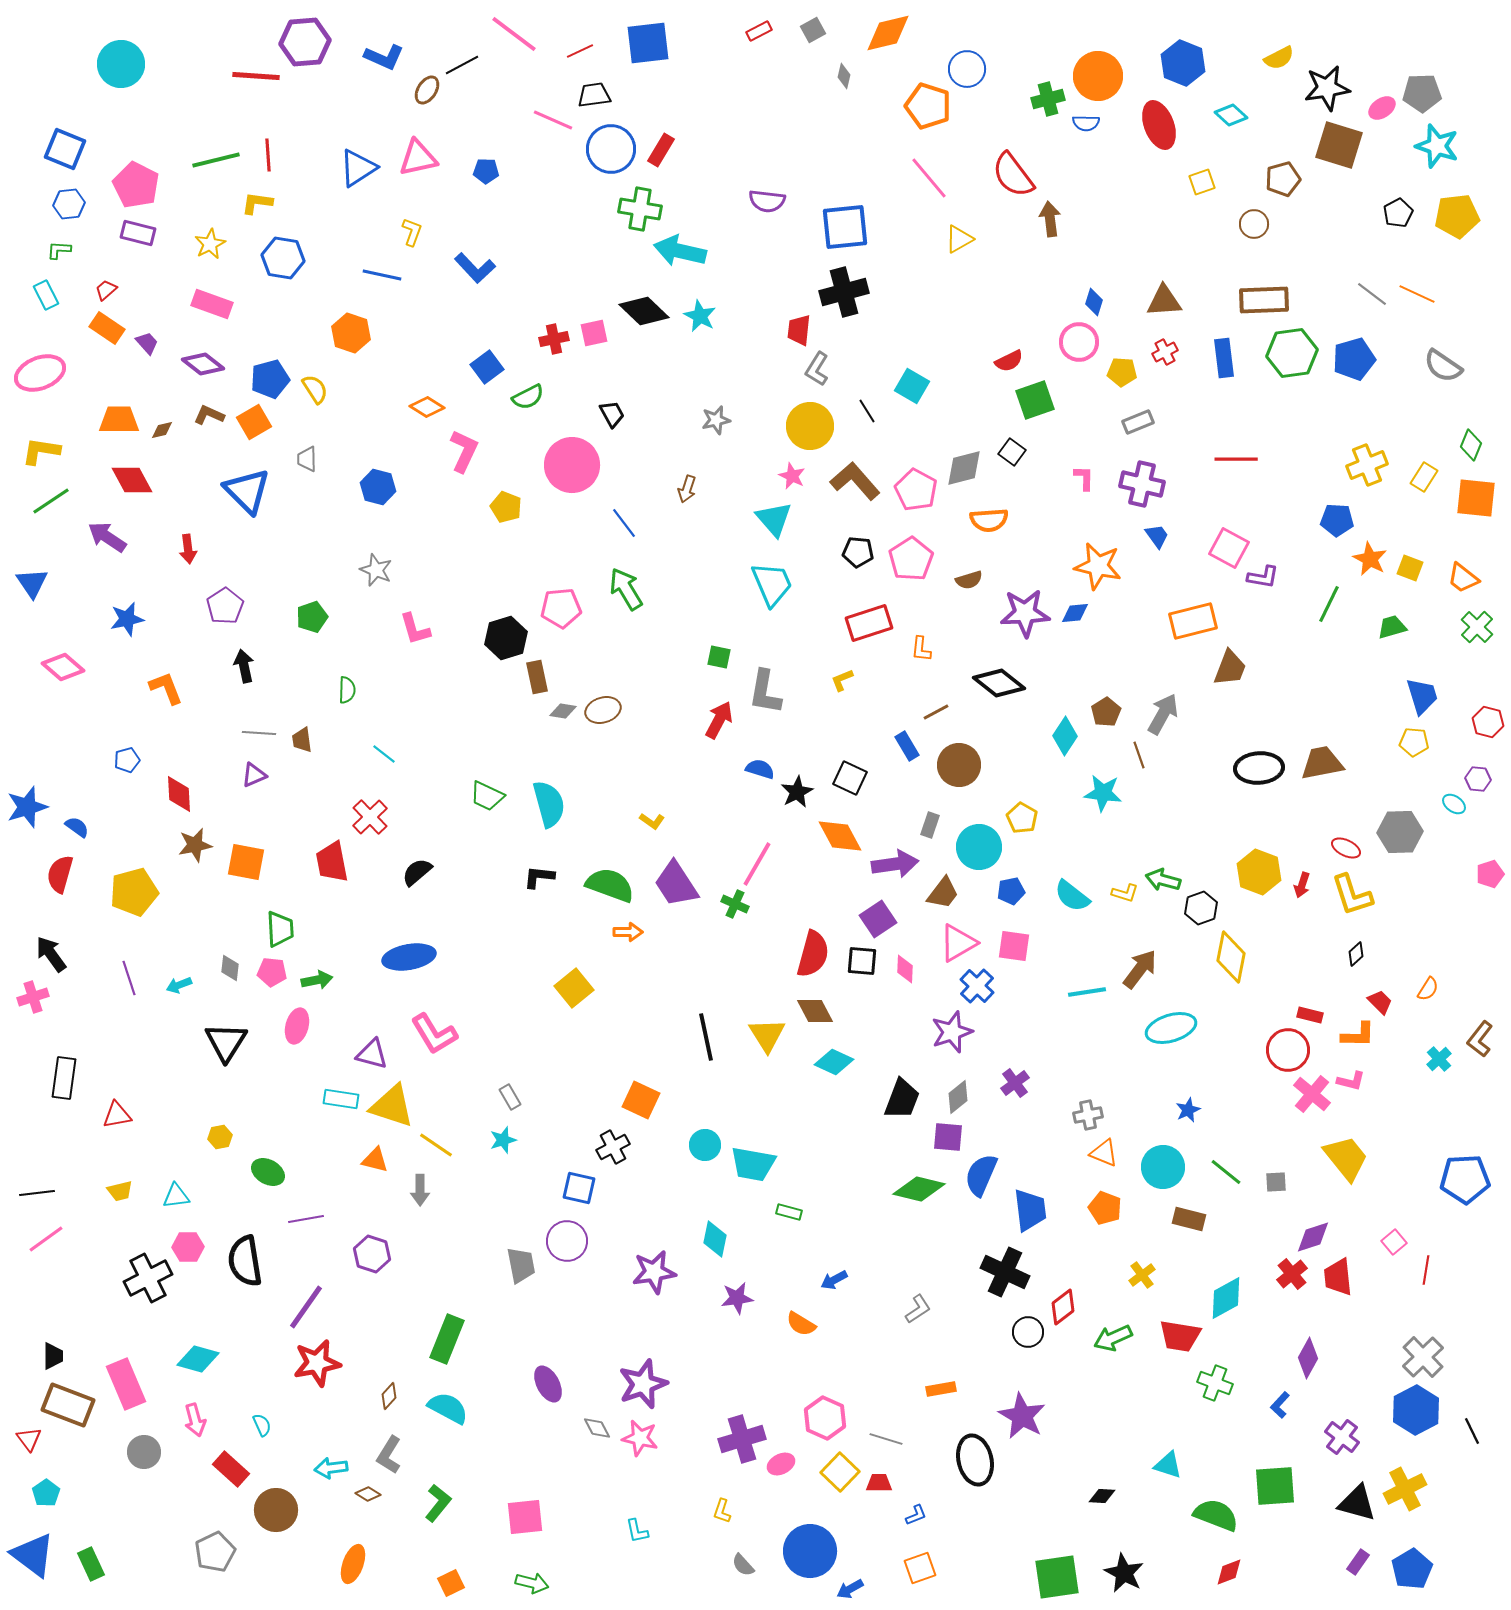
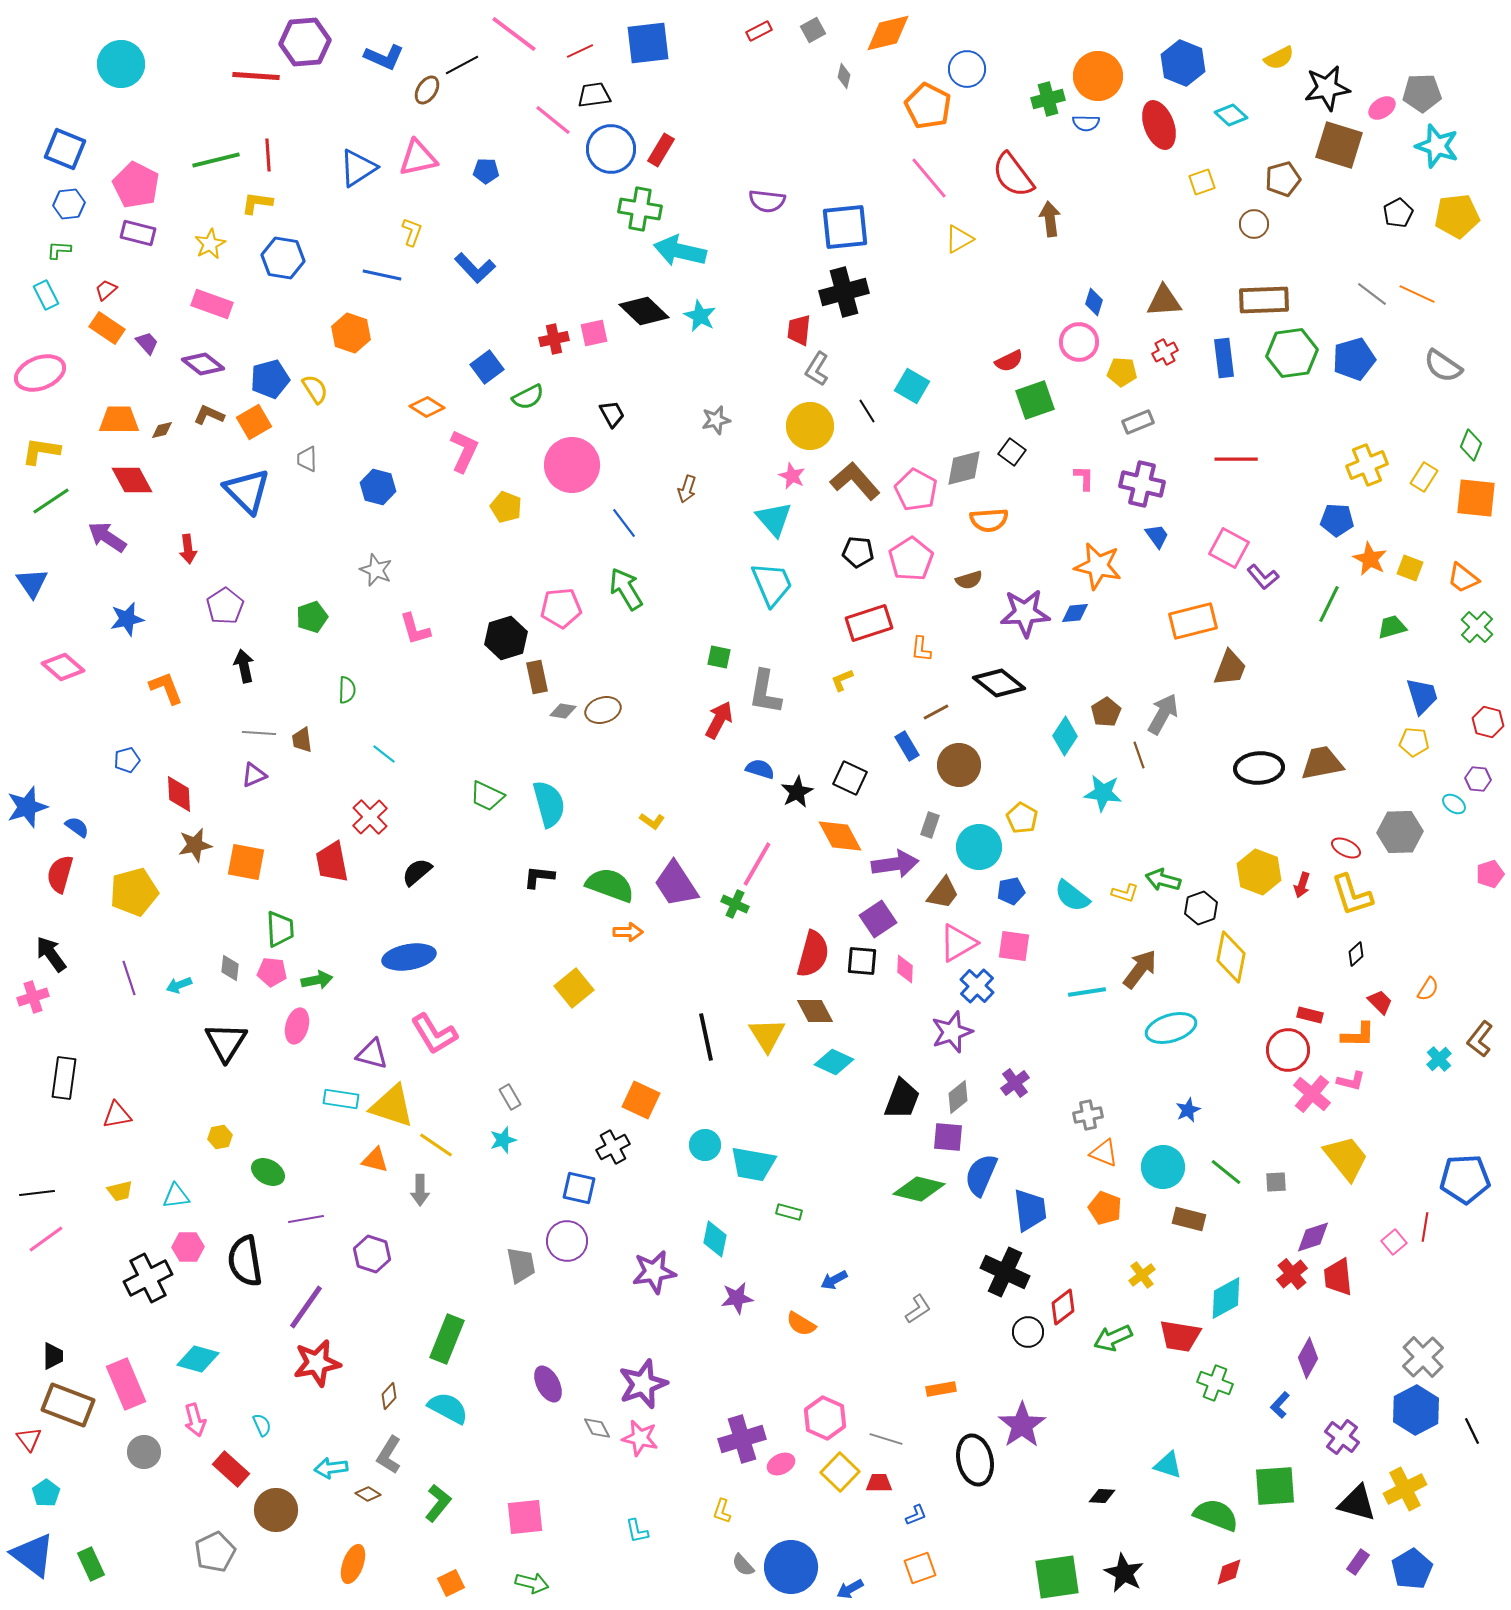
orange pentagon at (928, 106): rotated 9 degrees clockwise
pink line at (553, 120): rotated 15 degrees clockwise
purple L-shape at (1263, 577): rotated 40 degrees clockwise
red line at (1426, 1270): moved 1 px left, 43 px up
purple star at (1022, 1416): moved 9 px down; rotated 9 degrees clockwise
blue circle at (810, 1551): moved 19 px left, 16 px down
